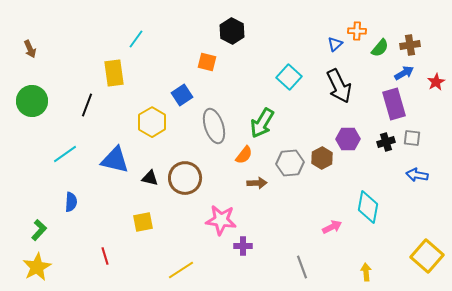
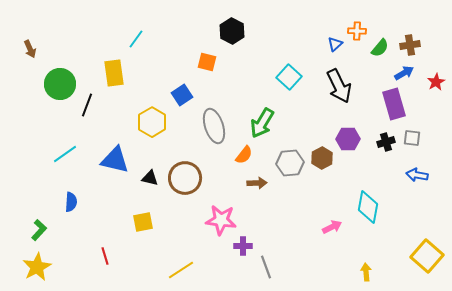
green circle at (32, 101): moved 28 px right, 17 px up
gray line at (302, 267): moved 36 px left
